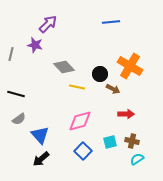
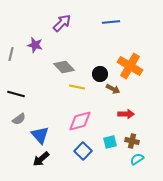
purple arrow: moved 14 px right, 1 px up
